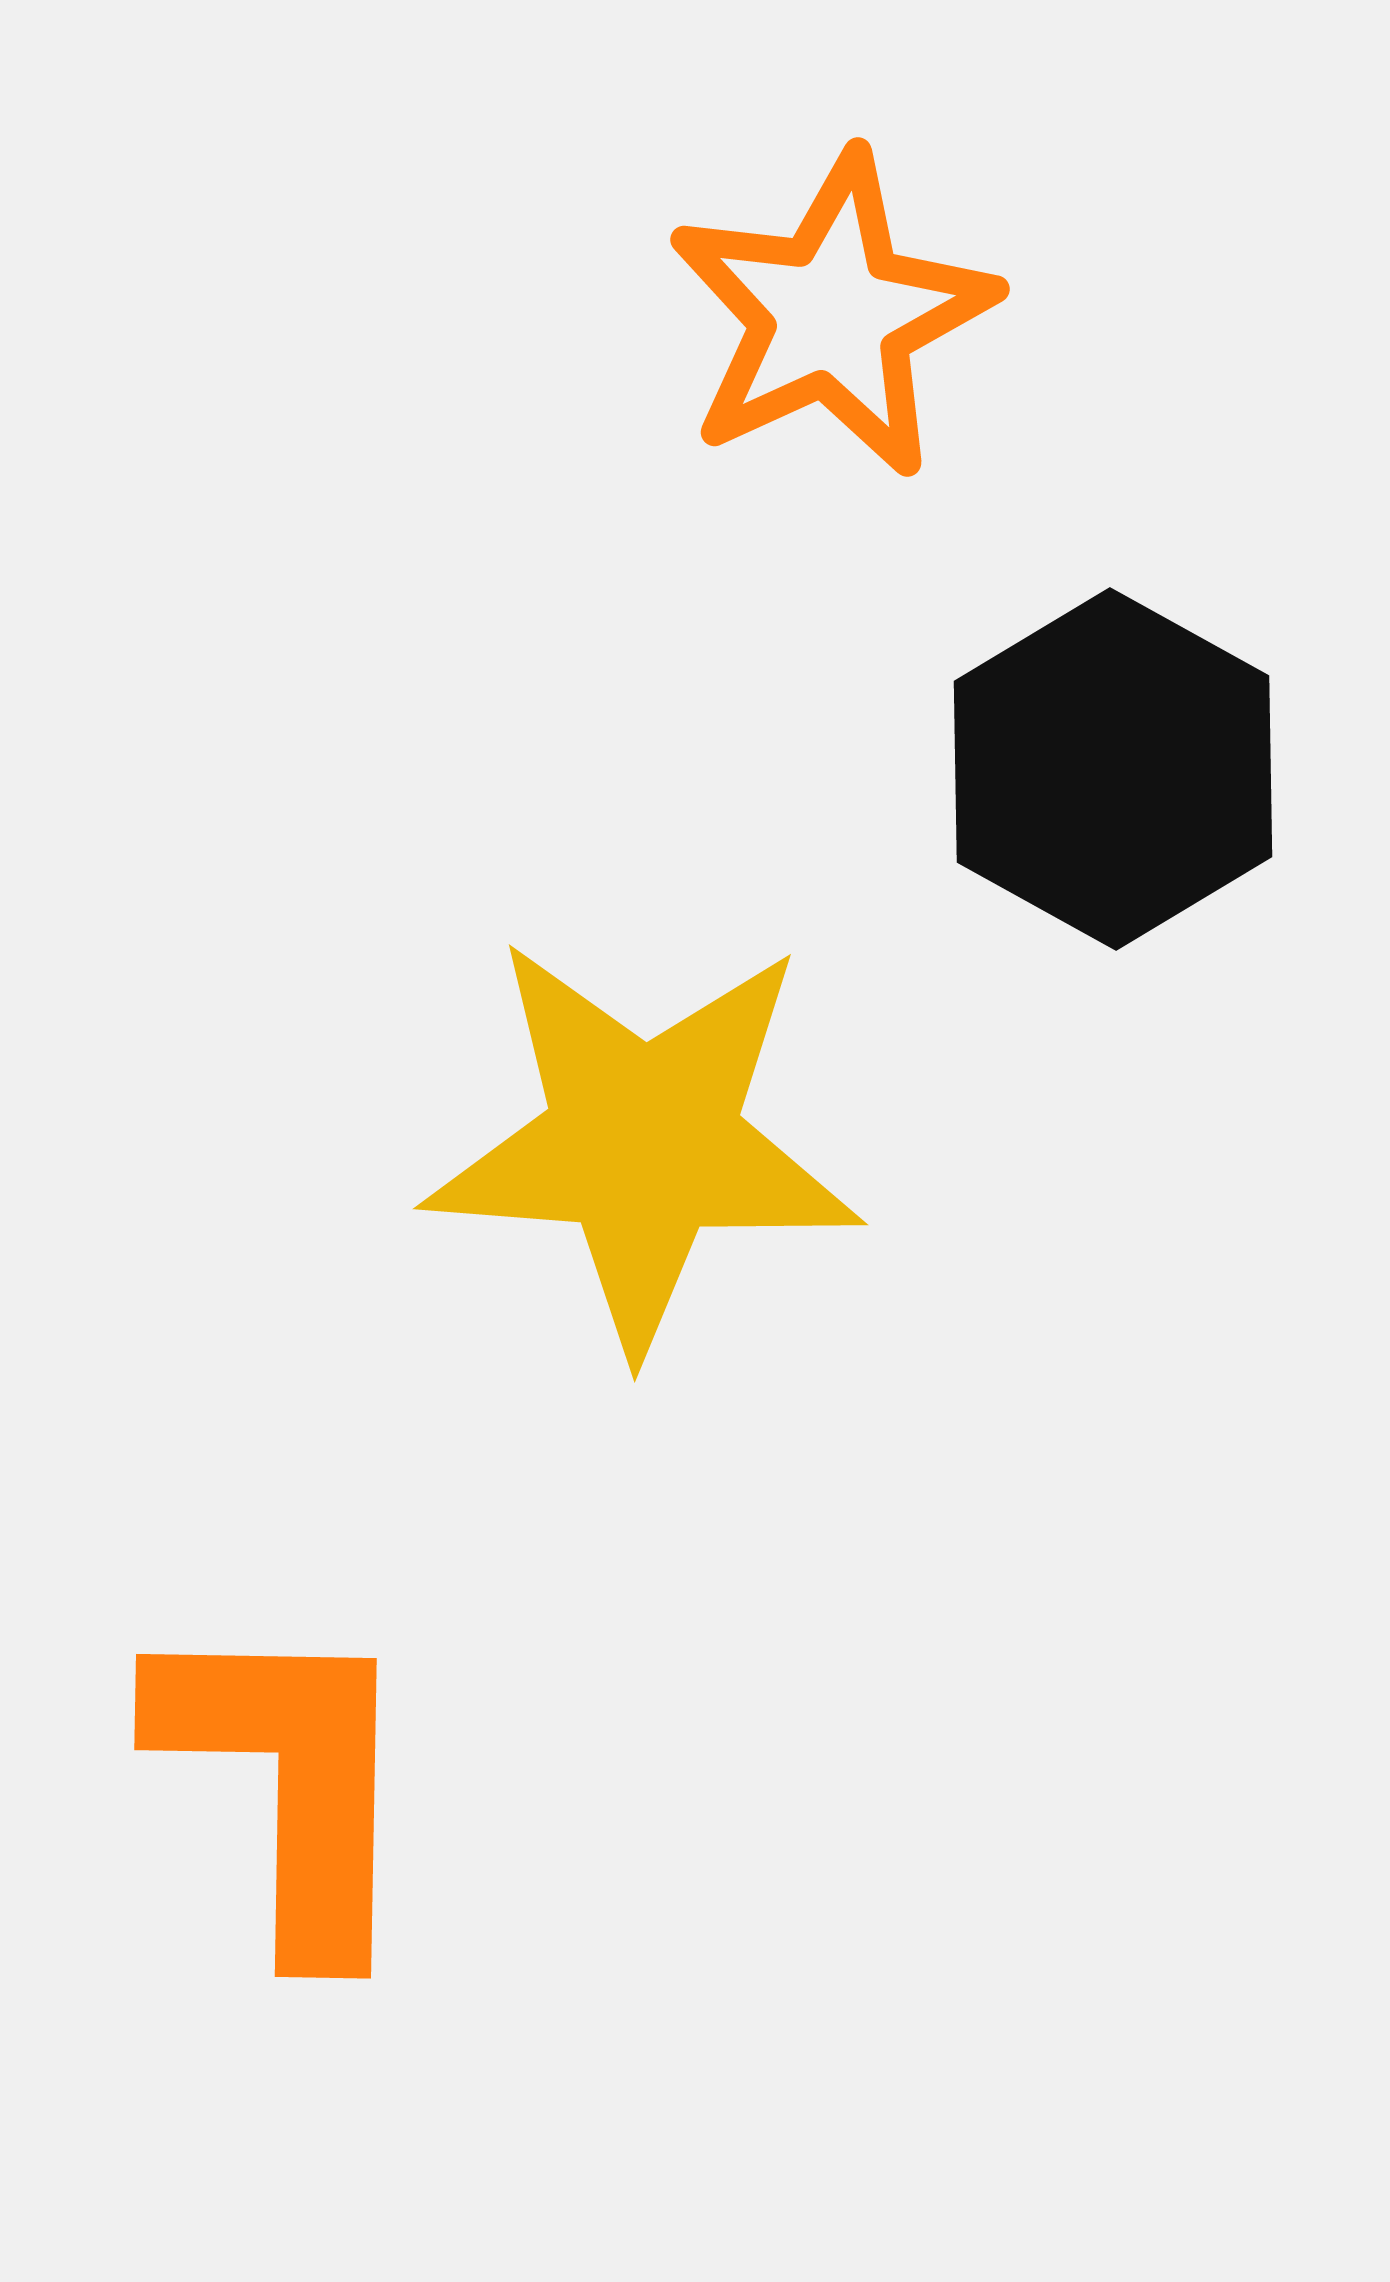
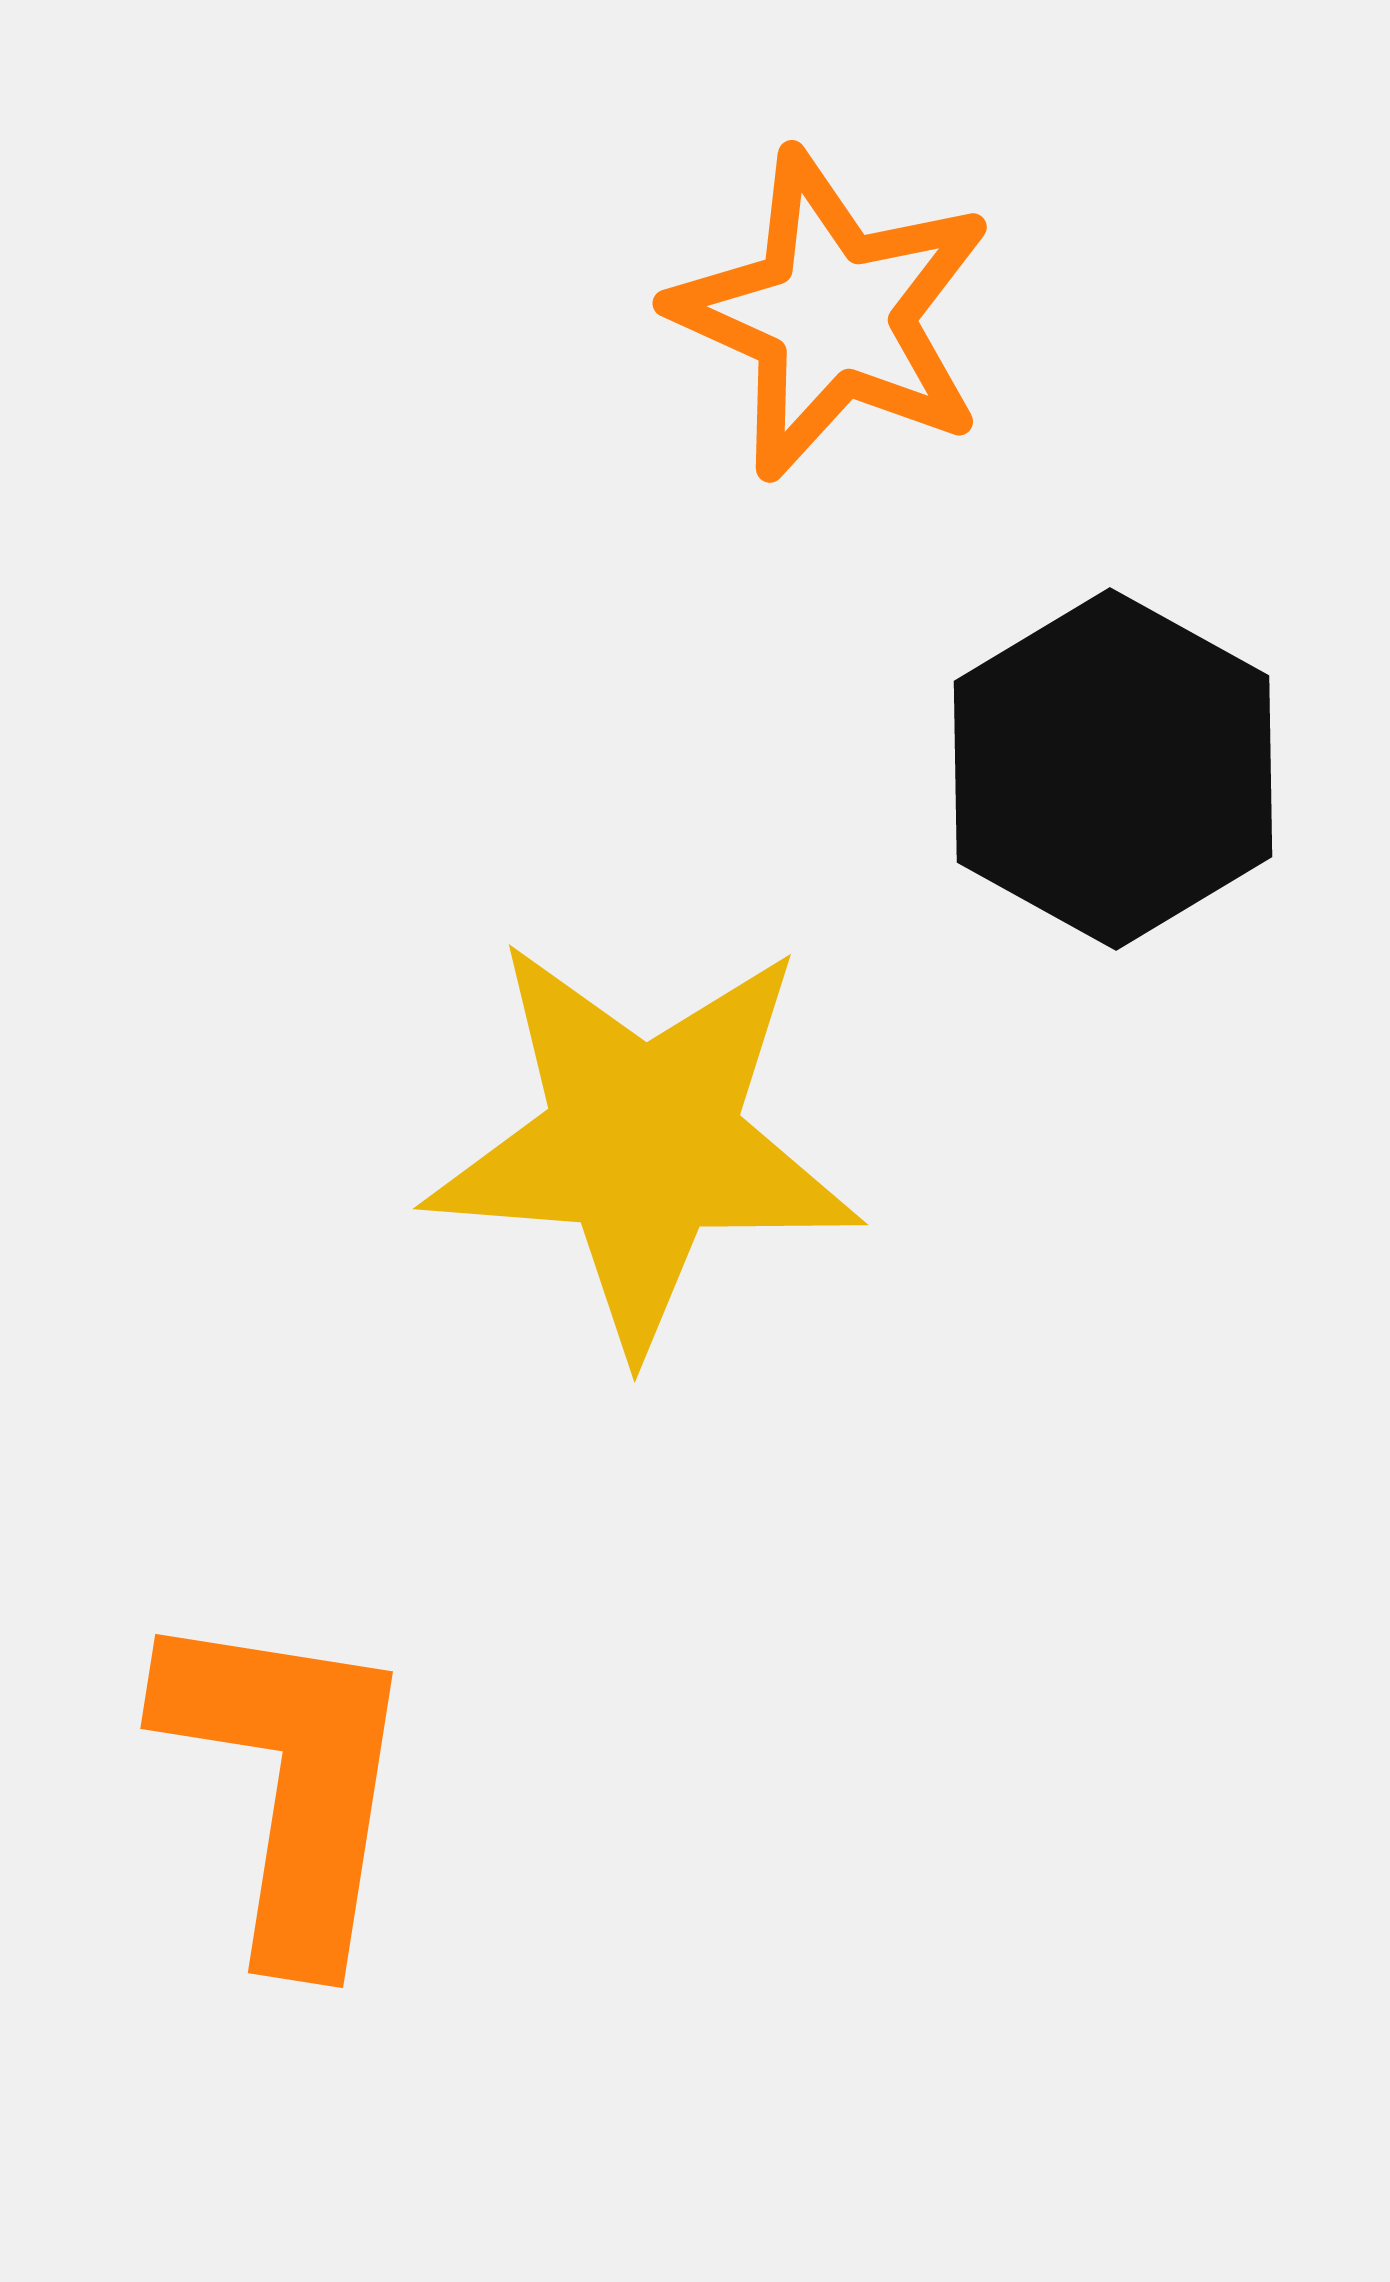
orange star: rotated 23 degrees counterclockwise
orange L-shape: rotated 8 degrees clockwise
